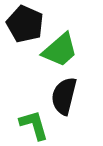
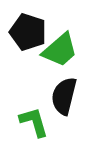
black pentagon: moved 3 px right, 8 px down; rotated 6 degrees counterclockwise
green L-shape: moved 3 px up
